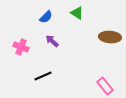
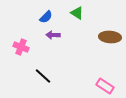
purple arrow: moved 1 px right, 6 px up; rotated 40 degrees counterclockwise
black line: rotated 66 degrees clockwise
pink rectangle: rotated 18 degrees counterclockwise
